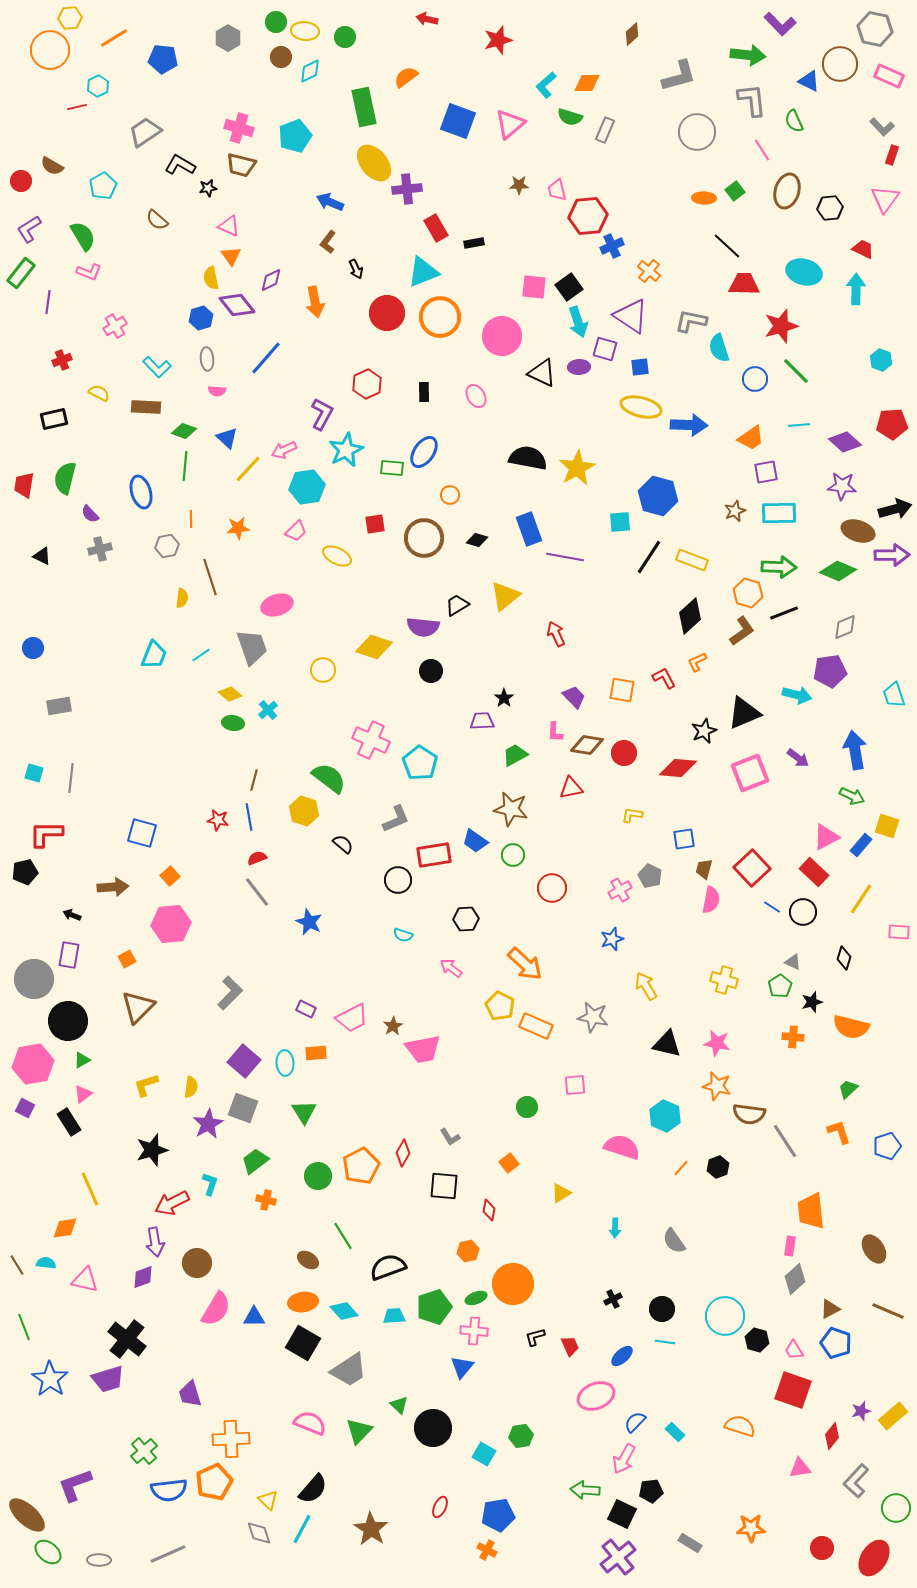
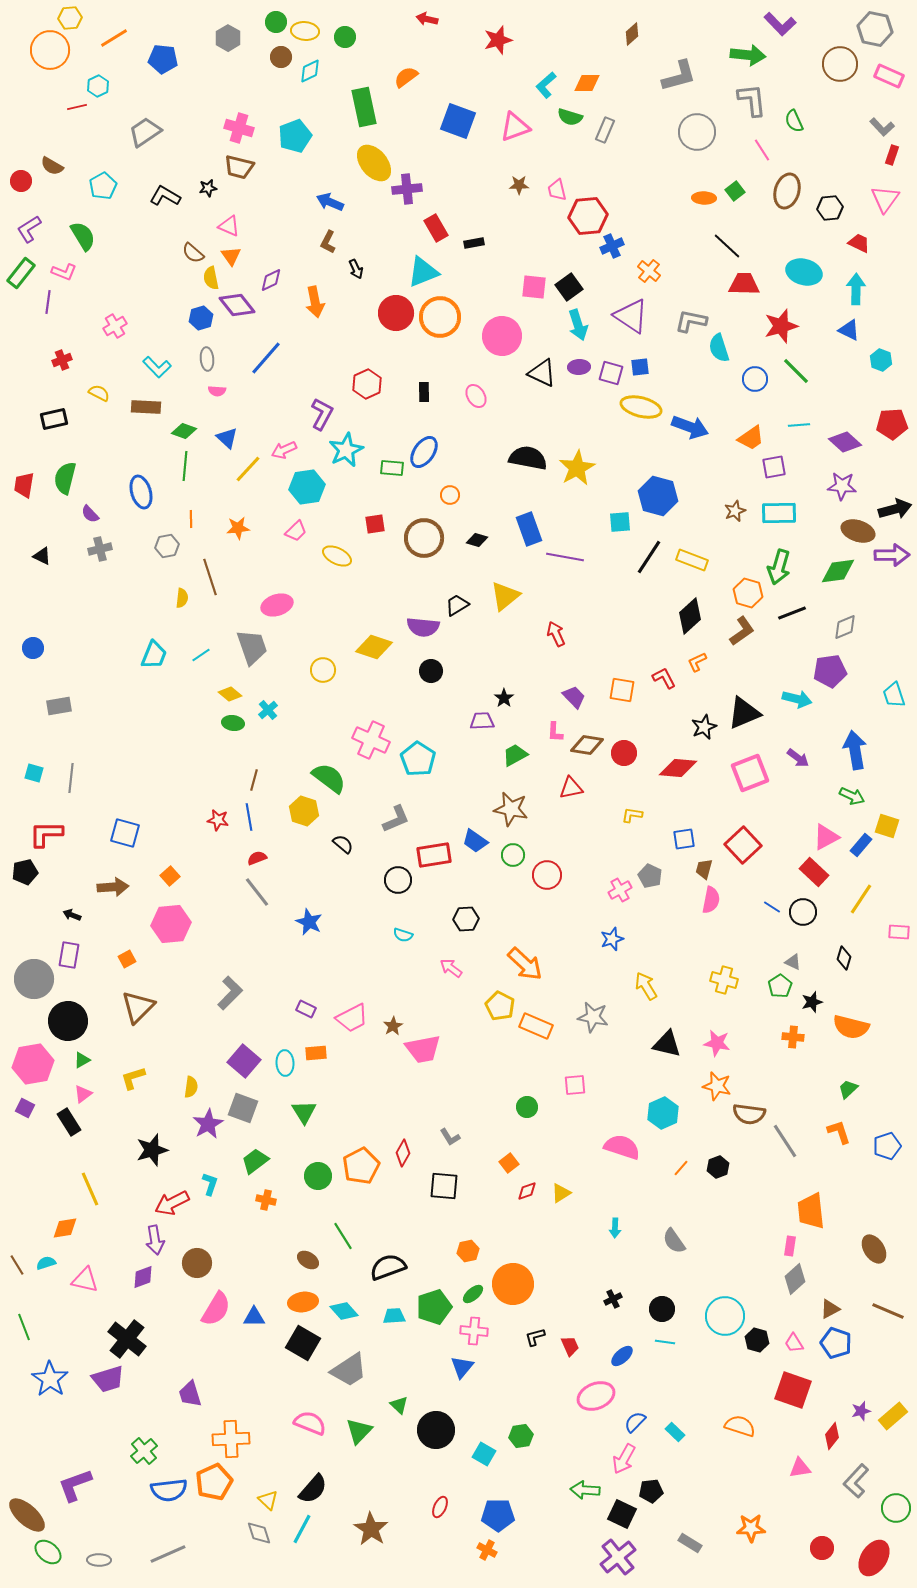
blue triangle at (809, 81): moved 40 px right, 249 px down
pink triangle at (510, 124): moved 5 px right, 3 px down; rotated 20 degrees clockwise
black L-shape at (180, 165): moved 15 px left, 31 px down
brown trapezoid at (241, 165): moved 2 px left, 2 px down
brown semicircle at (157, 220): moved 36 px right, 33 px down
brown L-shape at (328, 242): rotated 10 degrees counterclockwise
red trapezoid at (863, 249): moved 4 px left, 6 px up
pink L-shape at (89, 272): moved 25 px left
red circle at (387, 313): moved 9 px right
cyan arrow at (578, 322): moved 3 px down
purple square at (605, 349): moved 6 px right, 24 px down
blue arrow at (689, 425): moved 1 px right, 2 px down; rotated 18 degrees clockwise
purple square at (766, 472): moved 8 px right, 5 px up
green arrow at (779, 567): rotated 104 degrees clockwise
green diamond at (838, 571): rotated 30 degrees counterclockwise
black line at (784, 613): moved 8 px right
cyan arrow at (797, 695): moved 4 px down
black star at (704, 731): moved 4 px up
cyan pentagon at (420, 763): moved 2 px left, 4 px up
blue square at (142, 833): moved 17 px left
red square at (752, 868): moved 9 px left, 23 px up
red circle at (552, 888): moved 5 px left, 13 px up
yellow L-shape at (146, 1085): moved 13 px left, 7 px up
cyan hexagon at (665, 1116): moved 2 px left, 3 px up; rotated 12 degrees clockwise
red diamond at (489, 1210): moved 38 px right, 19 px up; rotated 60 degrees clockwise
purple arrow at (155, 1242): moved 2 px up
cyan semicircle at (46, 1263): rotated 24 degrees counterclockwise
green ellipse at (476, 1298): moved 3 px left, 4 px up; rotated 20 degrees counterclockwise
pink trapezoid at (794, 1350): moved 7 px up
black circle at (433, 1428): moved 3 px right, 2 px down
blue pentagon at (498, 1515): rotated 8 degrees clockwise
